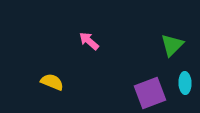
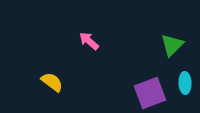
yellow semicircle: rotated 15 degrees clockwise
